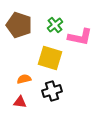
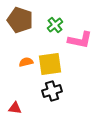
brown pentagon: moved 1 px right, 5 px up
pink L-shape: moved 3 px down
yellow square: moved 6 px down; rotated 25 degrees counterclockwise
orange semicircle: moved 2 px right, 17 px up
red triangle: moved 5 px left, 6 px down
